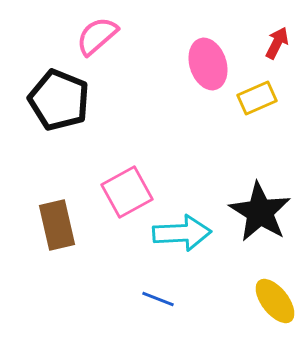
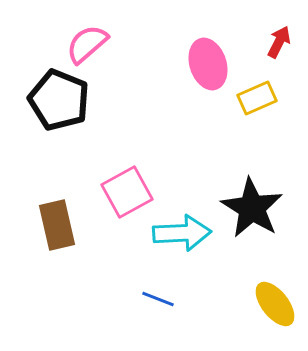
pink semicircle: moved 10 px left, 8 px down
red arrow: moved 2 px right, 1 px up
black star: moved 8 px left, 4 px up
yellow ellipse: moved 3 px down
